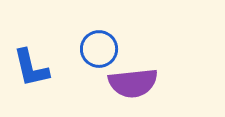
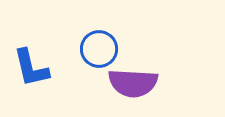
purple semicircle: rotated 9 degrees clockwise
